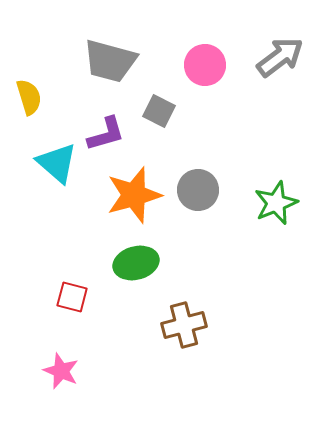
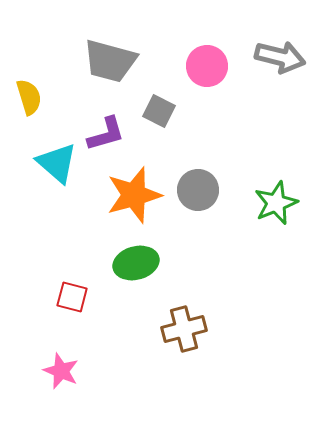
gray arrow: rotated 51 degrees clockwise
pink circle: moved 2 px right, 1 px down
brown cross: moved 4 px down
